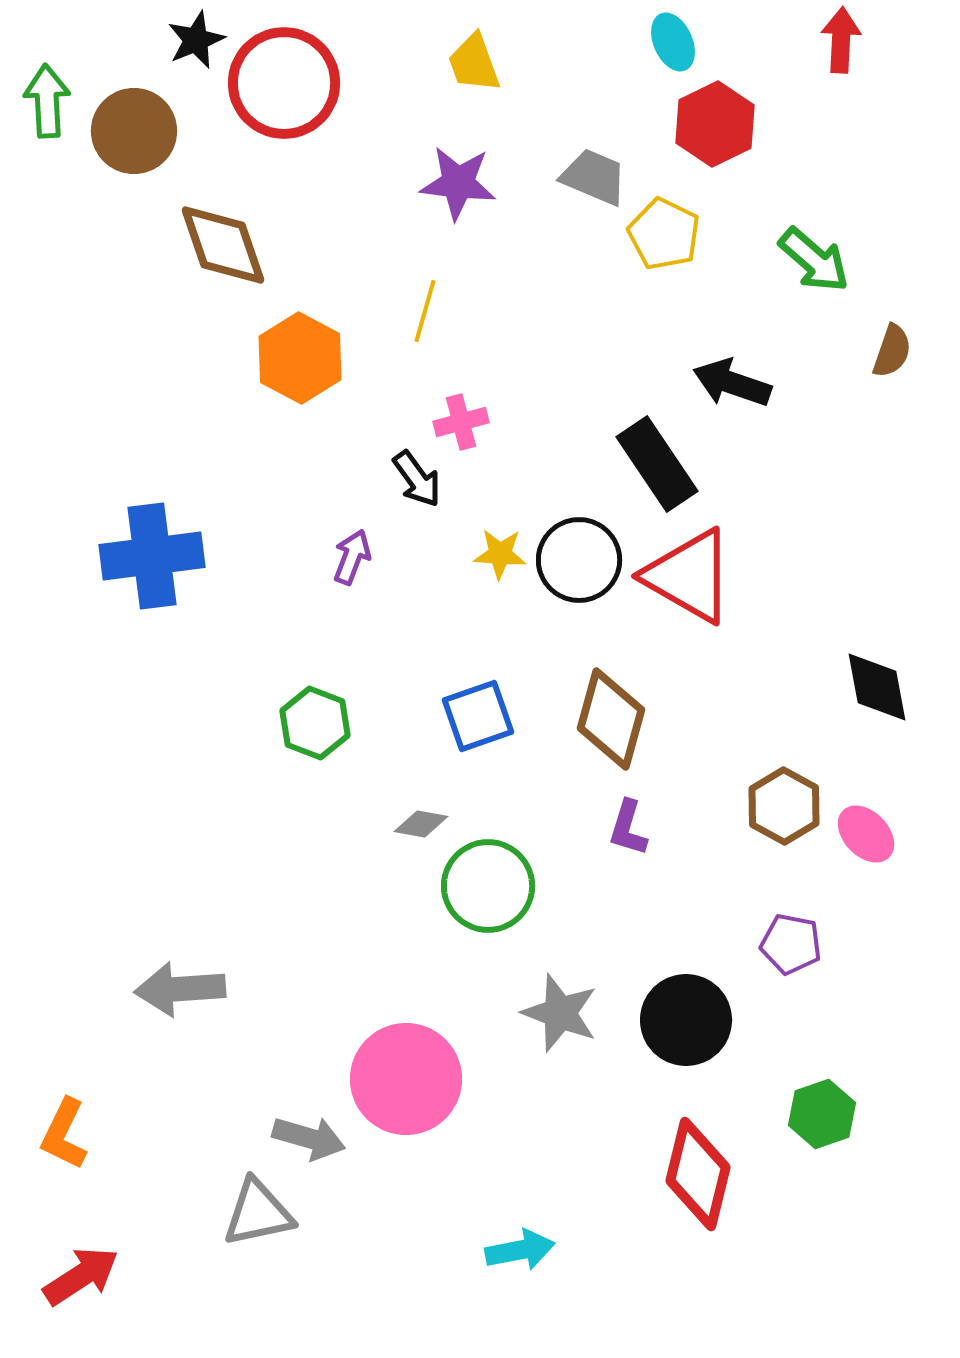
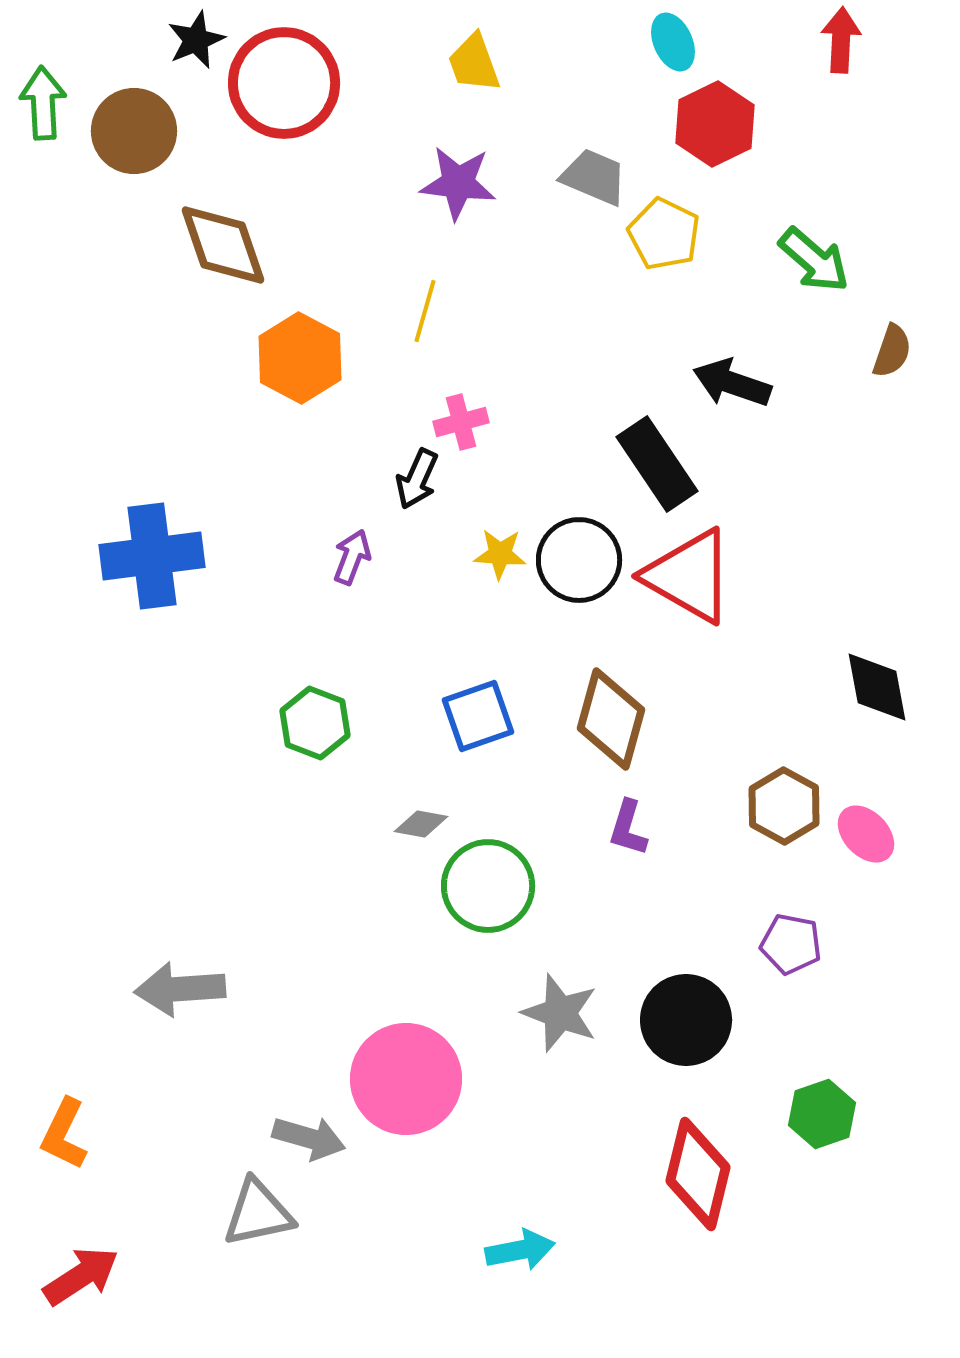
green arrow at (47, 101): moved 4 px left, 2 px down
black arrow at (417, 479): rotated 60 degrees clockwise
